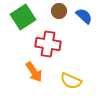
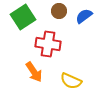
blue semicircle: rotated 78 degrees counterclockwise
